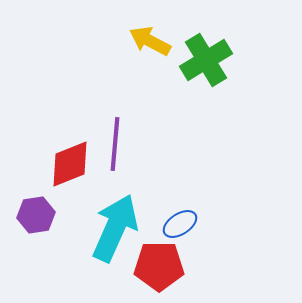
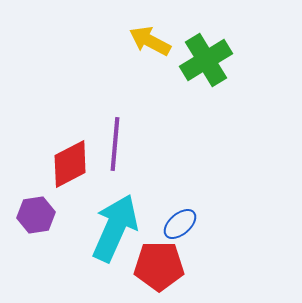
red diamond: rotated 6 degrees counterclockwise
blue ellipse: rotated 8 degrees counterclockwise
